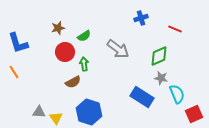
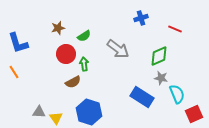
red circle: moved 1 px right, 2 px down
